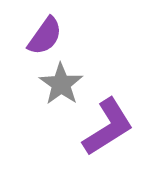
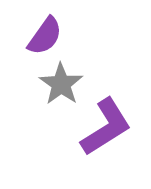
purple L-shape: moved 2 px left
